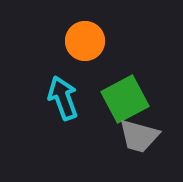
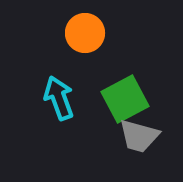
orange circle: moved 8 px up
cyan arrow: moved 4 px left
